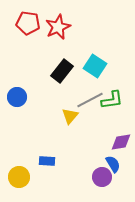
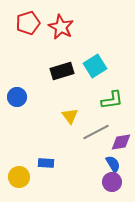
red pentagon: rotated 25 degrees counterclockwise
red star: moved 3 px right; rotated 20 degrees counterclockwise
cyan square: rotated 25 degrees clockwise
black rectangle: rotated 35 degrees clockwise
gray line: moved 6 px right, 32 px down
yellow triangle: rotated 18 degrees counterclockwise
blue rectangle: moved 1 px left, 2 px down
purple circle: moved 10 px right, 5 px down
